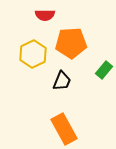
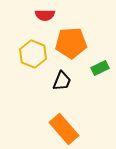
yellow hexagon: rotated 12 degrees counterclockwise
green rectangle: moved 4 px left, 2 px up; rotated 24 degrees clockwise
orange rectangle: rotated 12 degrees counterclockwise
